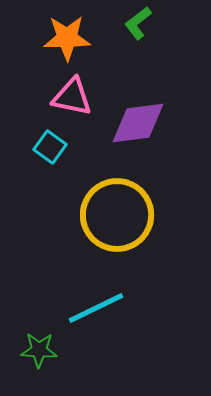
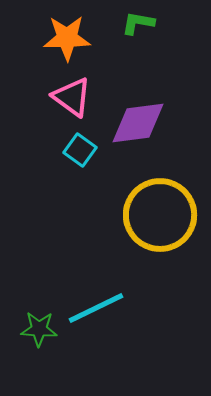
green L-shape: rotated 48 degrees clockwise
pink triangle: rotated 24 degrees clockwise
cyan square: moved 30 px right, 3 px down
yellow circle: moved 43 px right
green star: moved 21 px up
